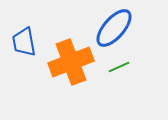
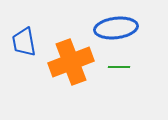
blue ellipse: moved 2 px right; rotated 42 degrees clockwise
green line: rotated 25 degrees clockwise
